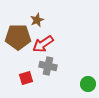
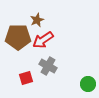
red arrow: moved 4 px up
gray cross: rotated 18 degrees clockwise
